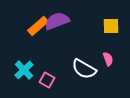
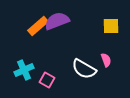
pink semicircle: moved 2 px left, 1 px down
cyan cross: rotated 18 degrees clockwise
